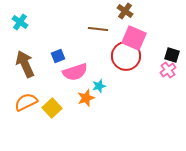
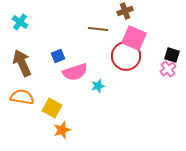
brown cross: rotated 35 degrees clockwise
brown arrow: moved 3 px left, 1 px up
pink cross: moved 1 px up
cyan star: moved 1 px left
orange star: moved 24 px left, 32 px down
orange semicircle: moved 4 px left, 5 px up; rotated 35 degrees clockwise
yellow square: rotated 18 degrees counterclockwise
